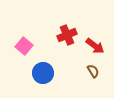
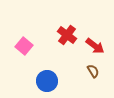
red cross: rotated 30 degrees counterclockwise
blue circle: moved 4 px right, 8 px down
